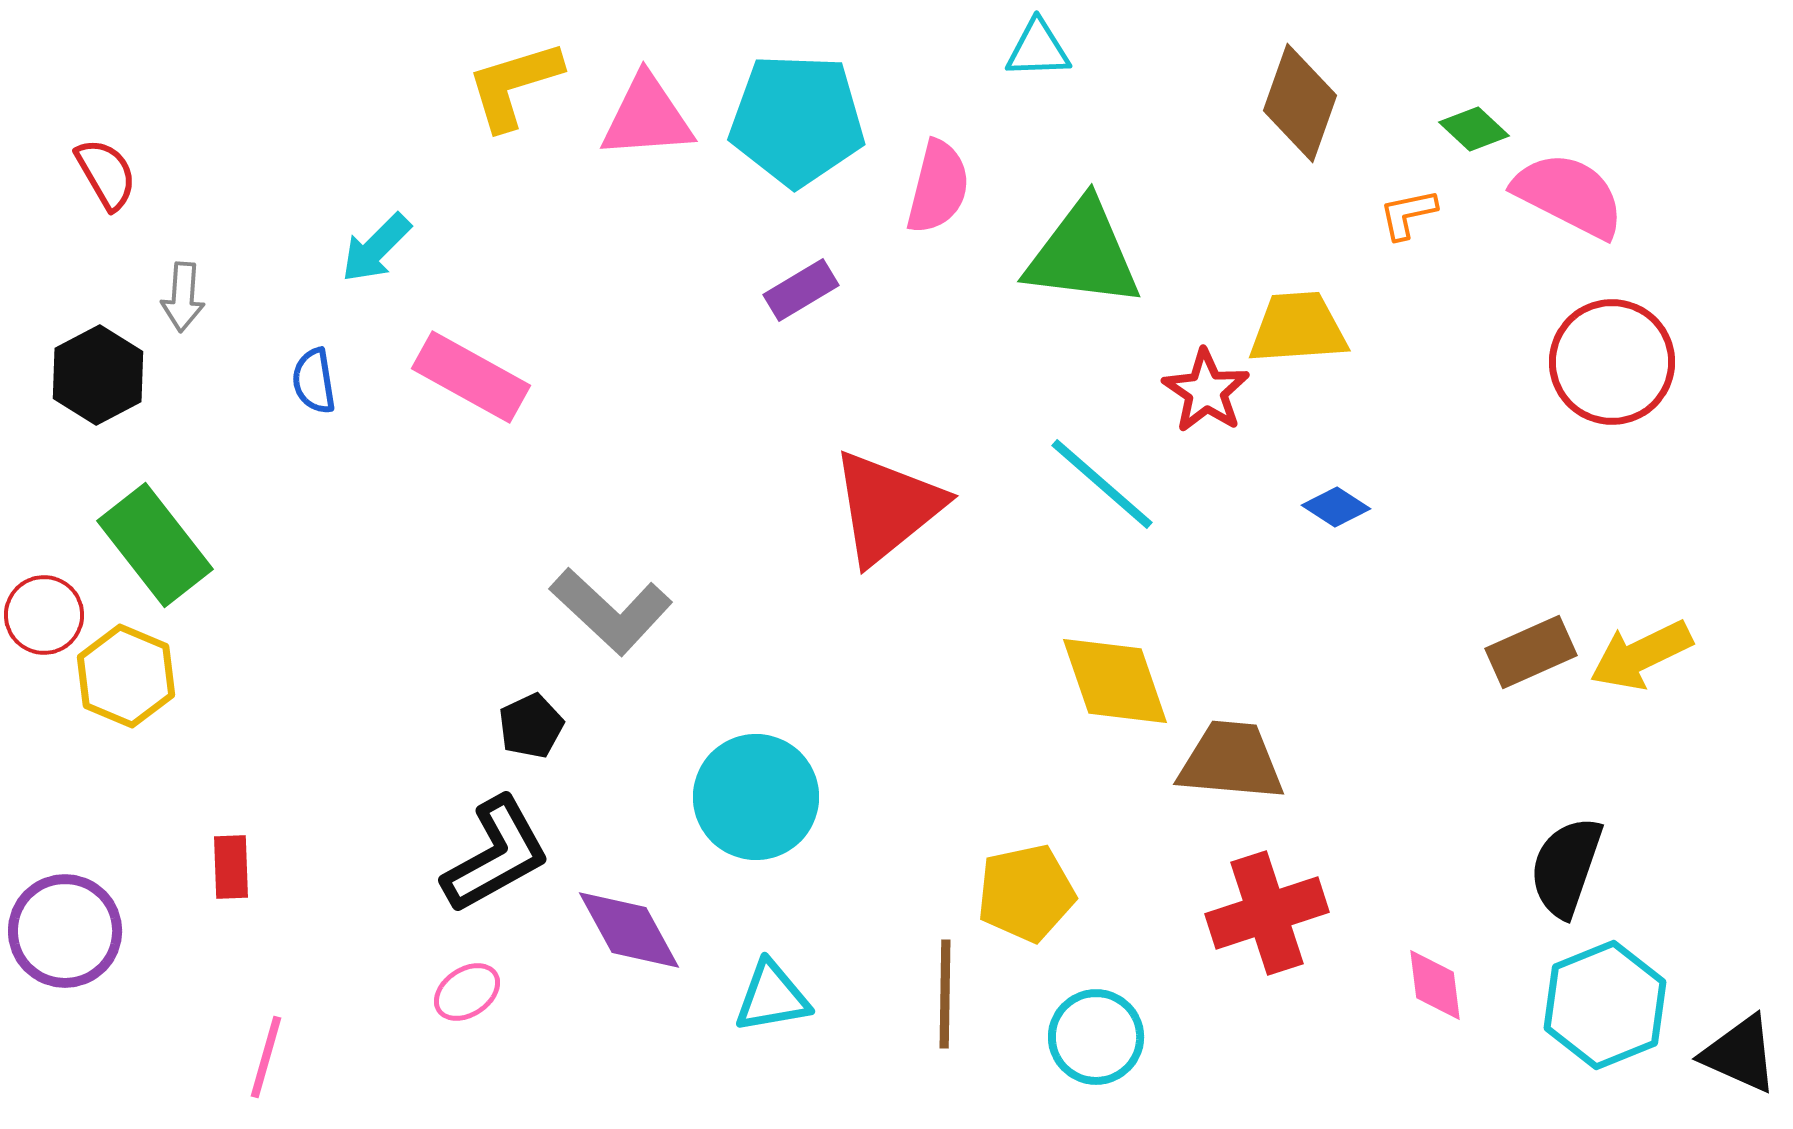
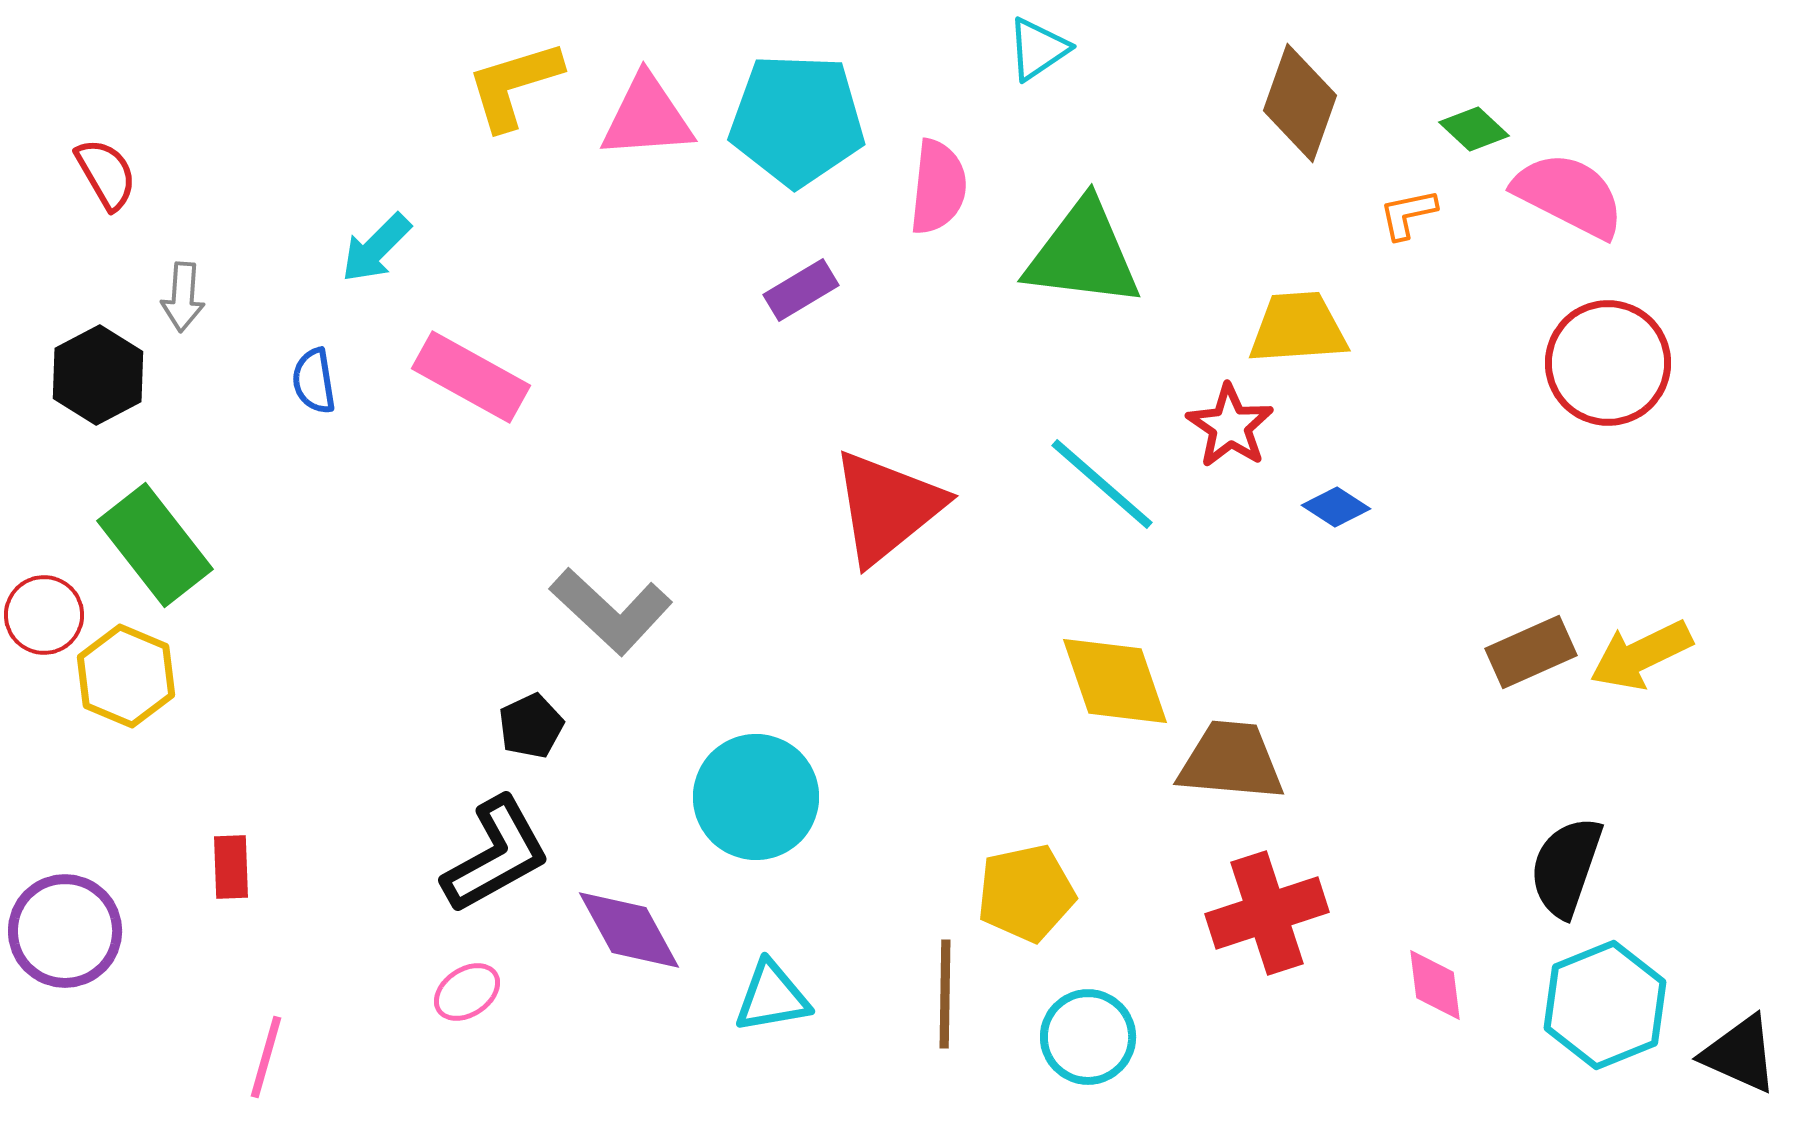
cyan triangle at (1038, 49): rotated 32 degrees counterclockwise
pink semicircle at (938, 187): rotated 8 degrees counterclockwise
red circle at (1612, 362): moved 4 px left, 1 px down
red star at (1206, 391): moved 24 px right, 35 px down
cyan circle at (1096, 1037): moved 8 px left
